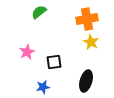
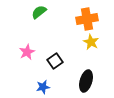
black square: moved 1 px right, 1 px up; rotated 28 degrees counterclockwise
